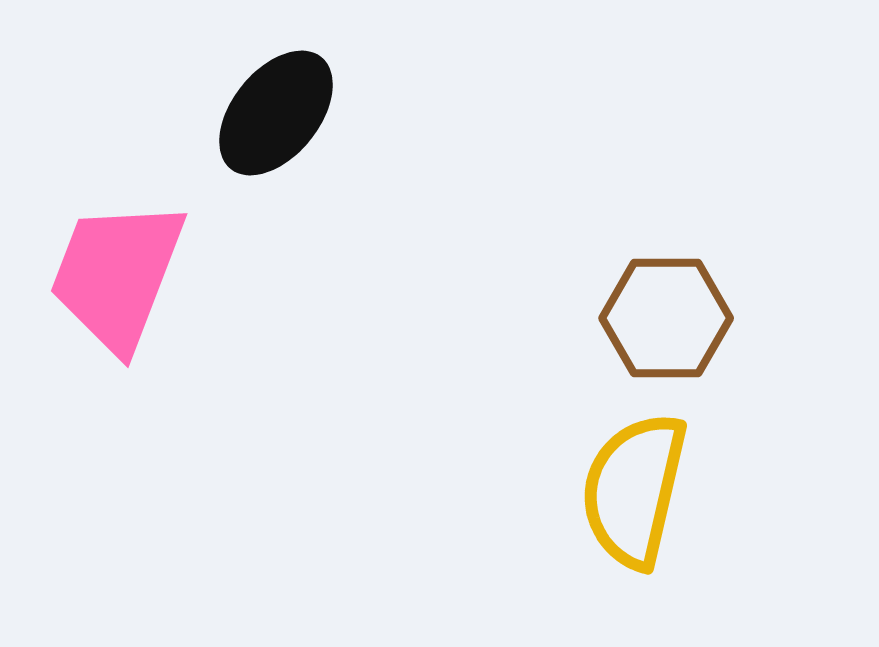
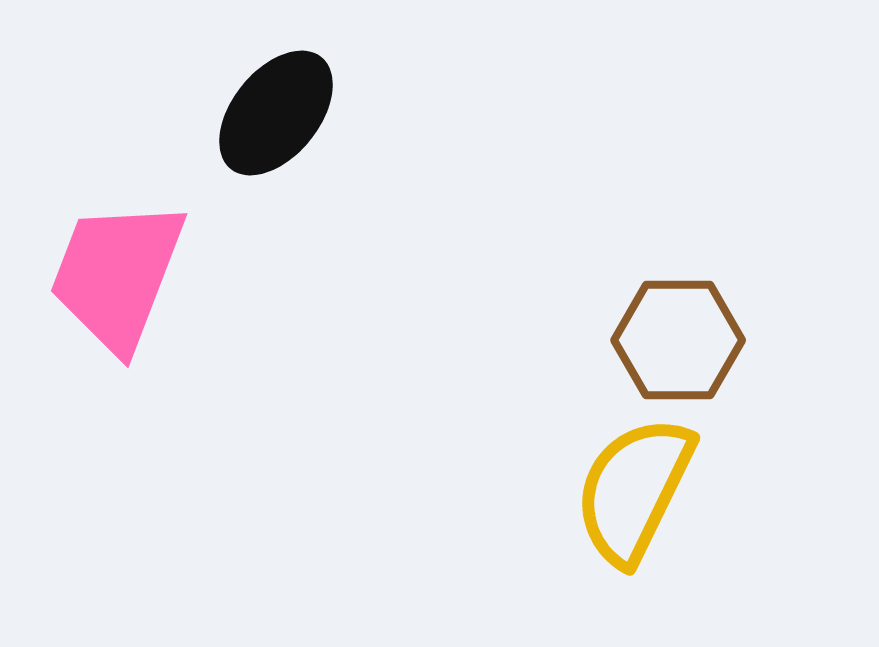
brown hexagon: moved 12 px right, 22 px down
yellow semicircle: rotated 13 degrees clockwise
